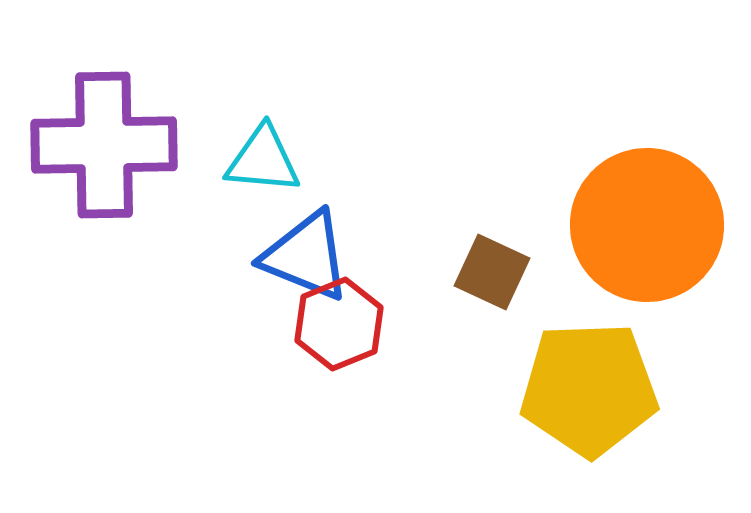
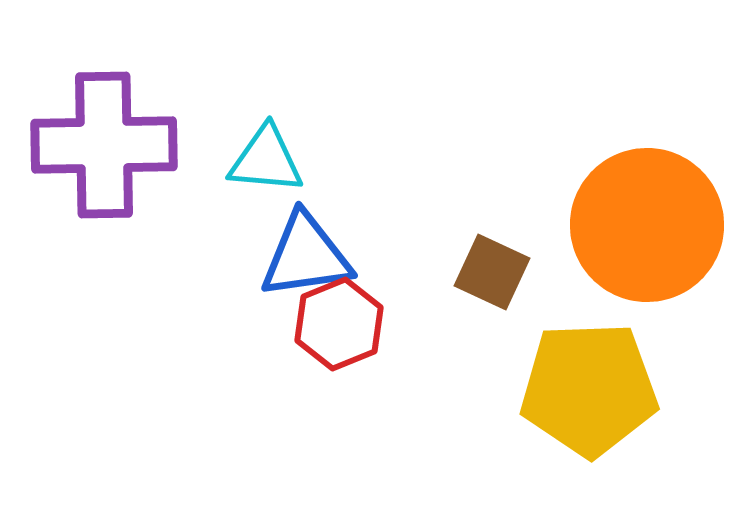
cyan triangle: moved 3 px right
blue triangle: rotated 30 degrees counterclockwise
